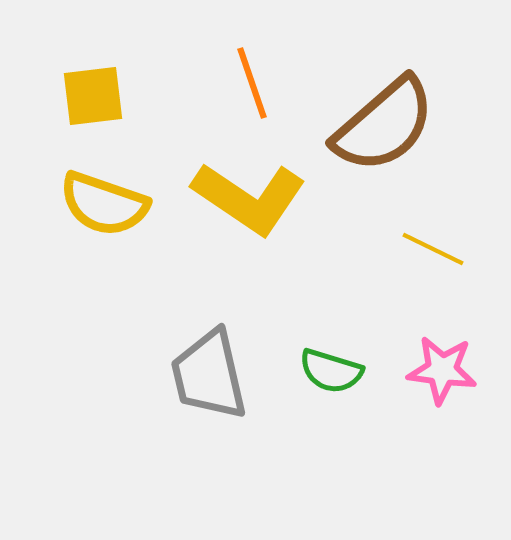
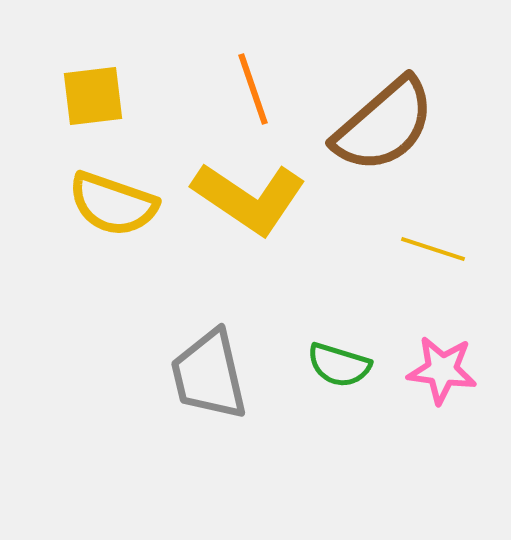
orange line: moved 1 px right, 6 px down
yellow semicircle: moved 9 px right
yellow line: rotated 8 degrees counterclockwise
green semicircle: moved 8 px right, 6 px up
